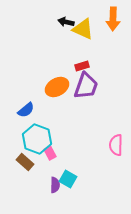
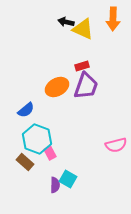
pink semicircle: rotated 105 degrees counterclockwise
